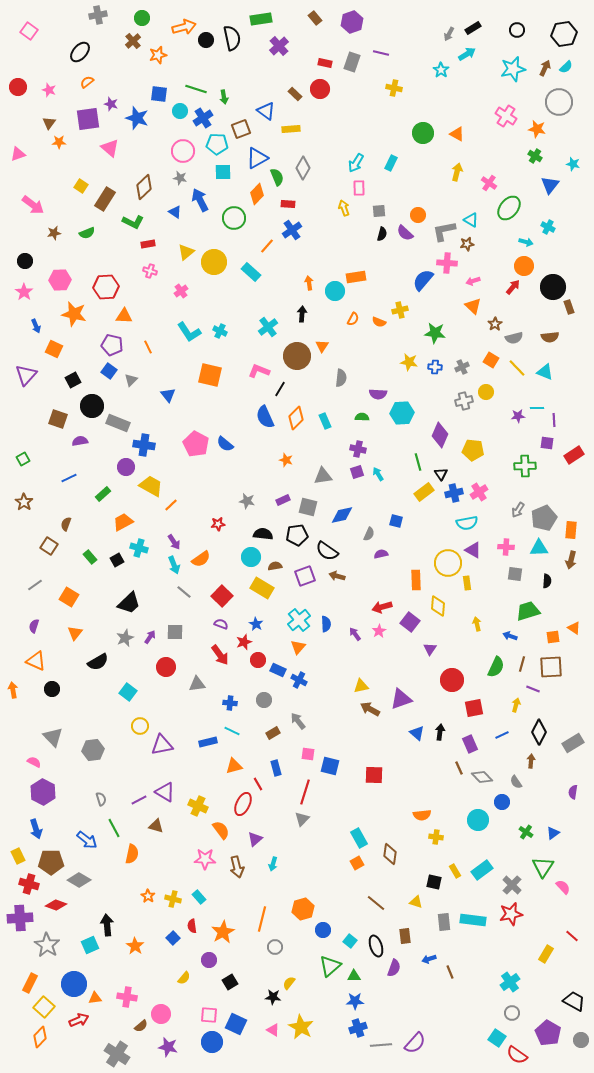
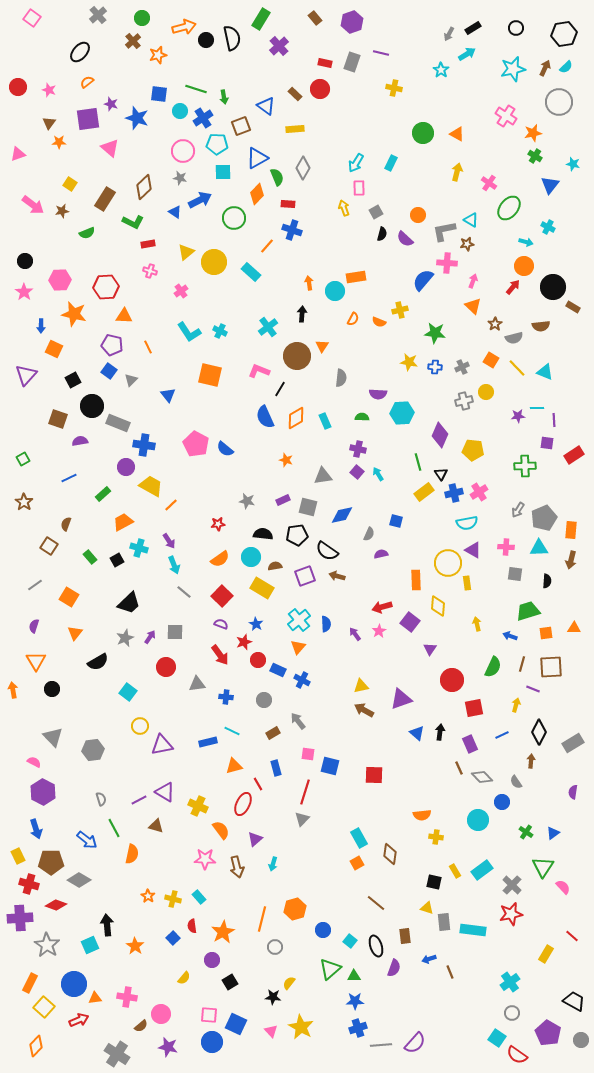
gray cross at (98, 15): rotated 30 degrees counterclockwise
green rectangle at (261, 19): rotated 50 degrees counterclockwise
black circle at (517, 30): moved 1 px left, 2 px up
pink square at (29, 31): moved 3 px right, 13 px up
blue triangle at (266, 111): moved 5 px up
brown square at (241, 129): moved 3 px up
yellow rectangle at (291, 129): moved 4 px right
orange star at (537, 129): moved 4 px left, 4 px down; rotated 24 degrees counterclockwise
yellow square at (81, 186): moved 11 px left, 2 px up
blue arrow at (200, 200): rotated 90 degrees clockwise
gray square at (379, 211): moved 3 px left, 1 px down; rotated 24 degrees counterclockwise
blue cross at (292, 230): rotated 36 degrees counterclockwise
brown star at (54, 233): moved 8 px right, 22 px up
purple semicircle at (405, 233): moved 6 px down
pink arrow at (473, 281): rotated 128 degrees clockwise
brown rectangle at (569, 307): moved 4 px right; rotated 40 degrees counterclockwise
blue arrow at (36, 326): moved 5 px right; rotated 24 degrees clockwise
brown semicircle at (550, 337): moved 9 px left, 11 px up
orange diamond at (296, 418): rotated 15 degrees clockwise
blue semicircle at (225, 444): moved 5 px down
purple square at (357, 472): rotated 32 degrees counterclockwise
purple arrow at (174, 542): moved 5 px left, 1 px up
orange semicircle at (201, 559): moved 19 px right
orange triangle at (574, 628): rotated 32 degrees counterclockwise
orange square at (553, 637): moved 7 px left, 4 px up
orange triangle at (36, 661): rotated 35 degrees clockwise
green semicircle at (496, 667): moved 3 px left
blue cross at (299, 680): moved 3 px right
blue cross at (230, 703): moved 4 px left, 6 px up
brown arrow at (370, 709): moved 6 px left, 1 px down
yellow triangle at (416, 902): moved 11 px right, 6 px down
orange hexagon at (303, 909): moved 8 px left
cyan rectangle at (473, 920): moved 10 px down
purple circle at (209, 960): moved 3 px right
green triangle at (330, 966): moved 3 px down
pink triangle at (273, 1030): moved 2 px left, 1 px down; rotated 16 degrees clockwise
orange diamond at (40, 1037): moved 4 px left, 9 px down
